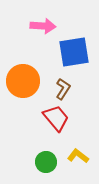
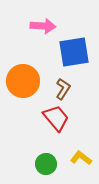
yellow L-shape: moved 3 px right, 2 px down
green circle: moved 2 px down
